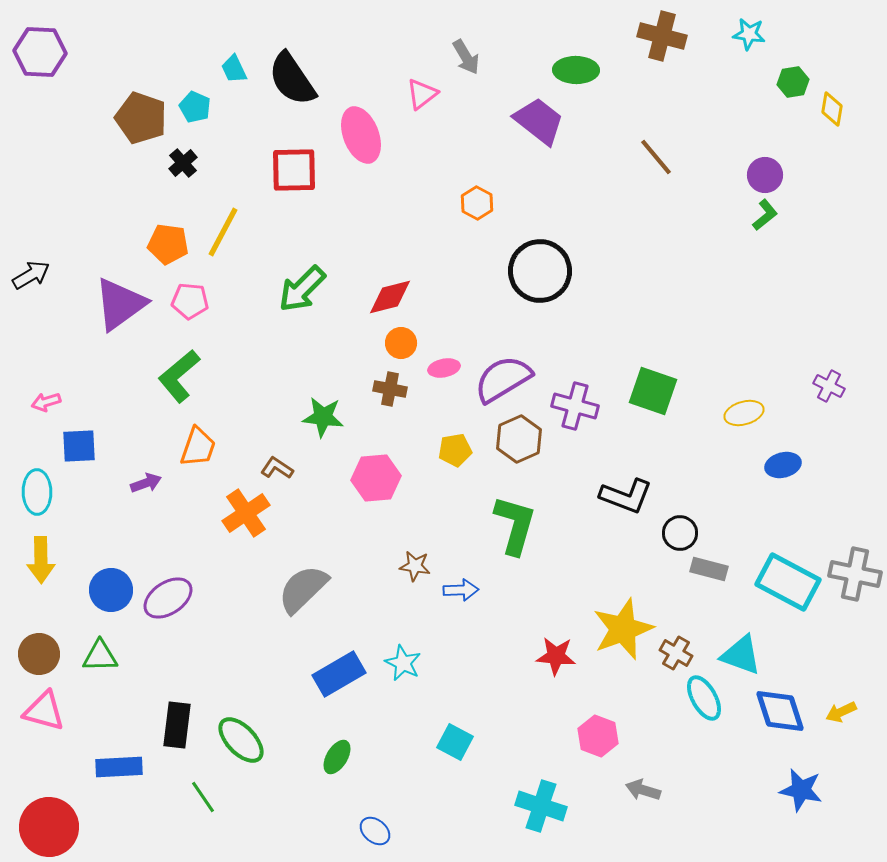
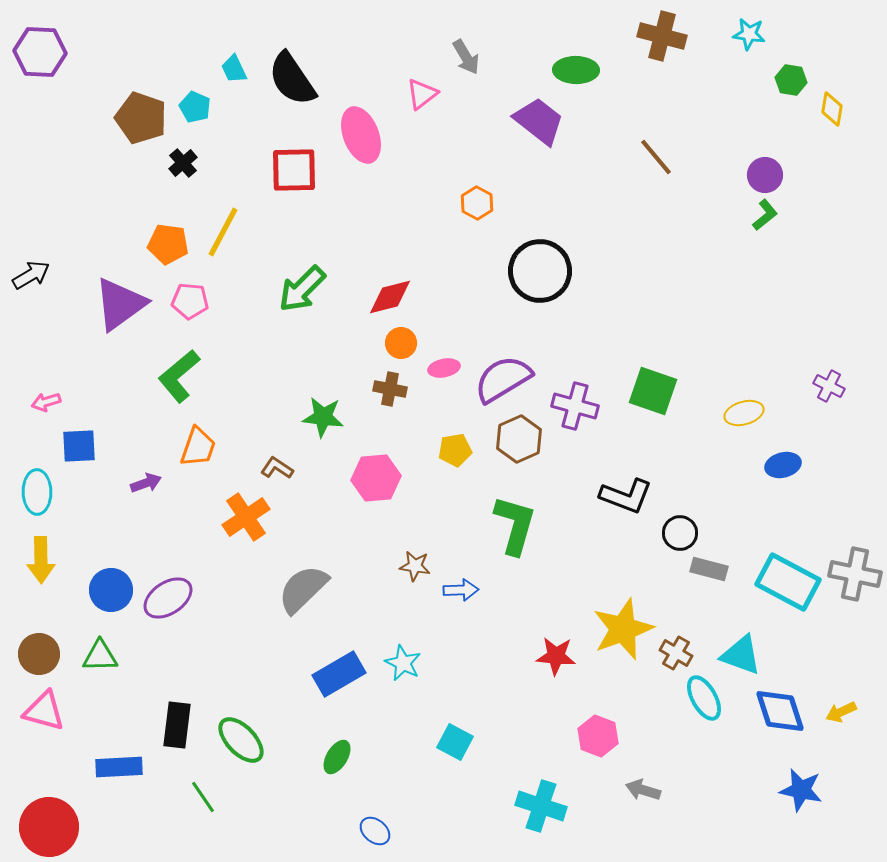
green hexagon at (793, 82): moved 2 px left, 2 px up; rotated 20 degrees clockwise
orange cross at (246, 513): moved 4 px down
